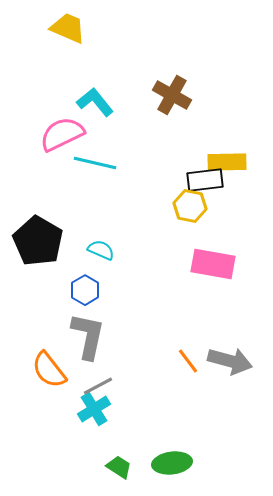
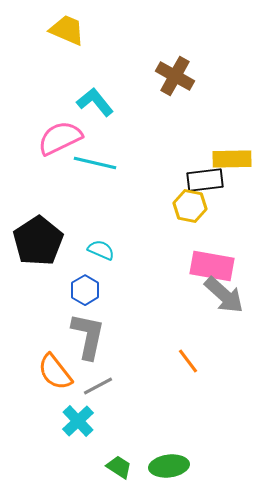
yellow trapezoid: moved 1 px left, 2 px down
brown cross: moved 3 px right, 19 px up
pink semicircle: moved 2 px left, 4 px down
yellow rectangle: moved 5 px right, 3 px up
black pentagon: rotated 9 degrees clockwise
pink rectangle: moved 1 px left, 2 px down
gray arrow: moved 6 px left, 66 px up; rotated 27 degrees clockwise
orange semicircle: moved 6 px right, 2 px down
cyan cross: moved 16 px left, 12 px down; rotated 12 degrees counterclockwise
green ellipse: moved 3 px left, 3 px down
